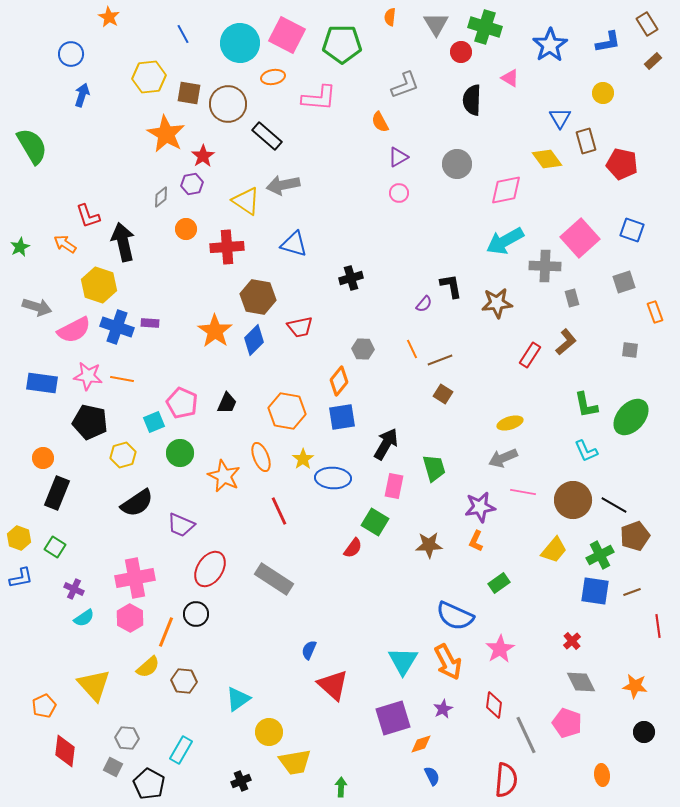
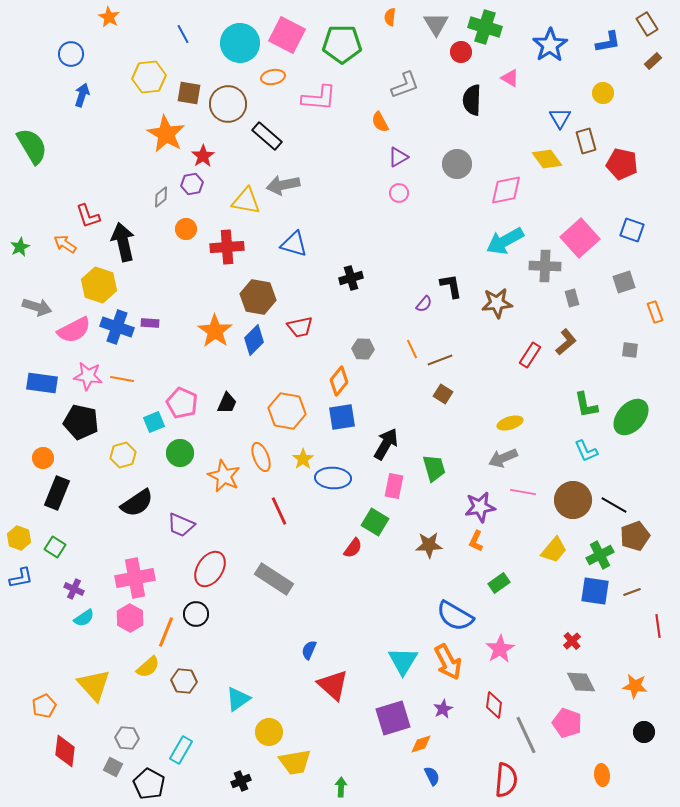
yellow triangle at (246, 201): rotated 24 degrees counterclockwise
black pentagon at (90, 422): moved 9 px left
blue semicircle at (455, 616): rotated 6 degrees clockwise
